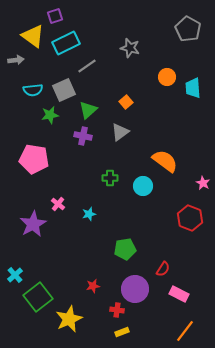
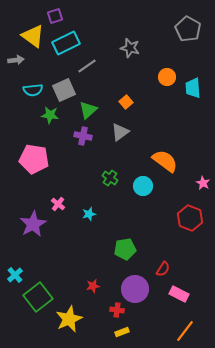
green star: rotated 18 degrees clockwise
green cross: rotated 35 degrees clockwise
